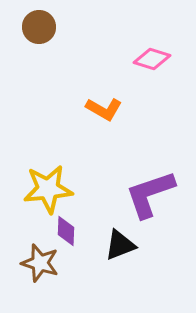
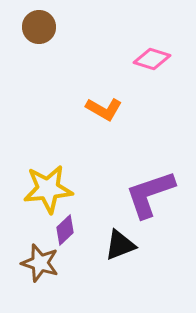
purple diamond: moved 1 px left, 1 px up; rotated 44 degrees clockwise
